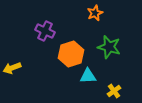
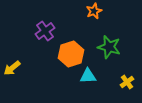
orange star: moved 1 px left, 2 px up
purple cross: rotated 30 degrees clockwise
yellow arrow: rotated 18 degrees counterclockwise
yellow cross: moved 13 px right, 9 px up
